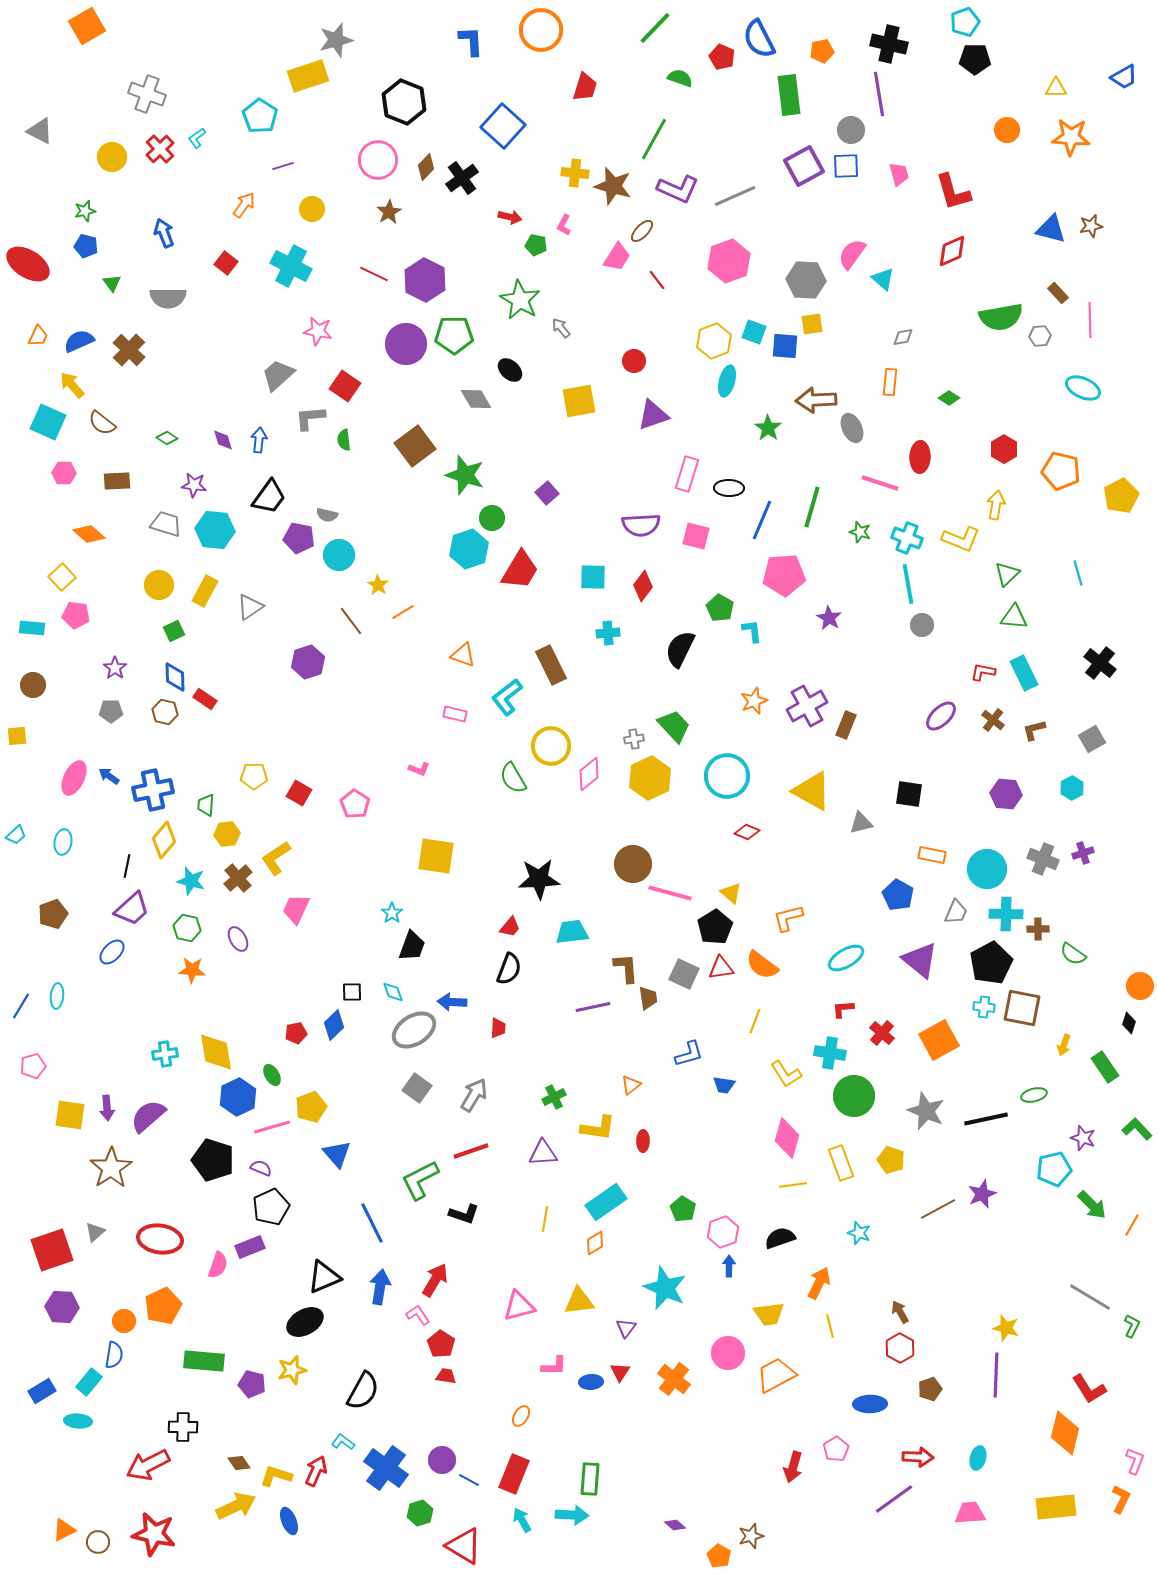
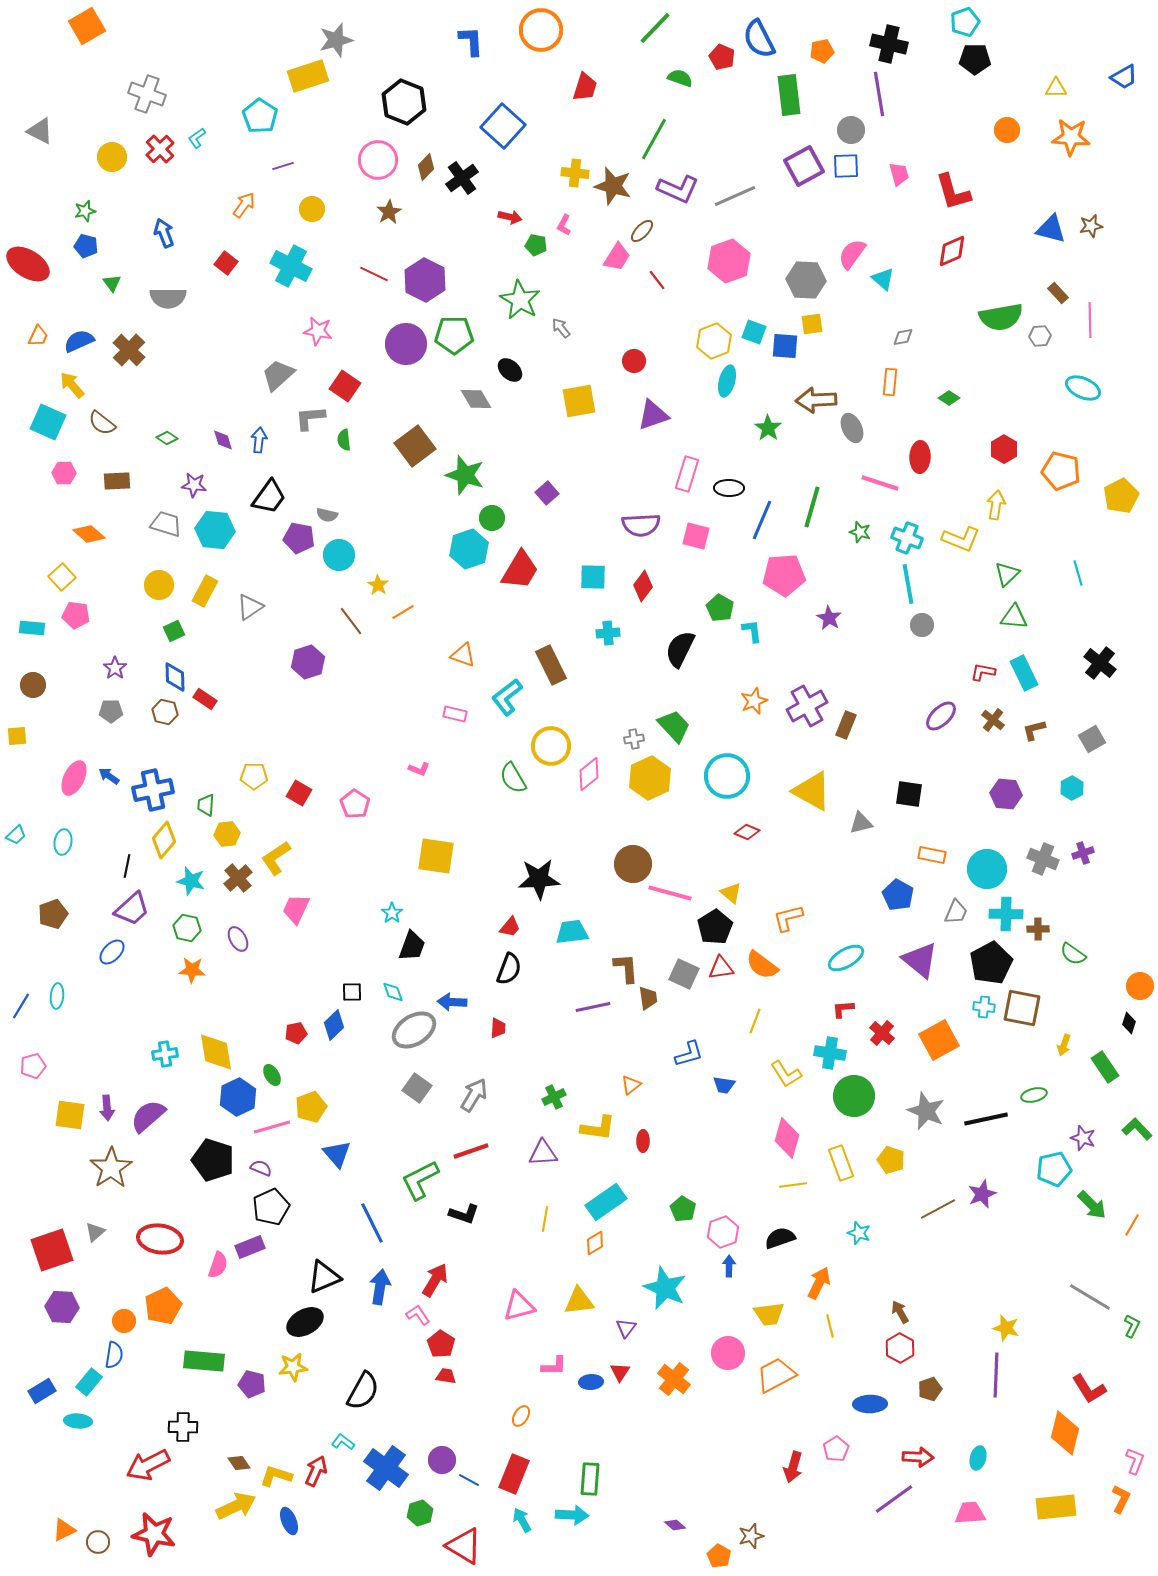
yellow star at (292, 1370): moved 1 px right, 3 px up; rotated 8 degrees clockwise
